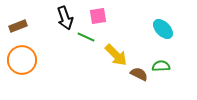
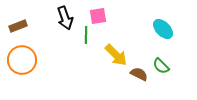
green line: moved 2 px up; rotated 66 degrees clockwise
green semicircle: rotated 132 degrees counterclockwise
